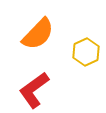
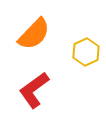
orange semicircle: moved 4 px left
